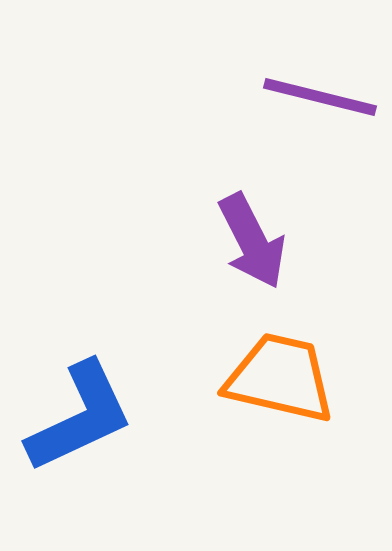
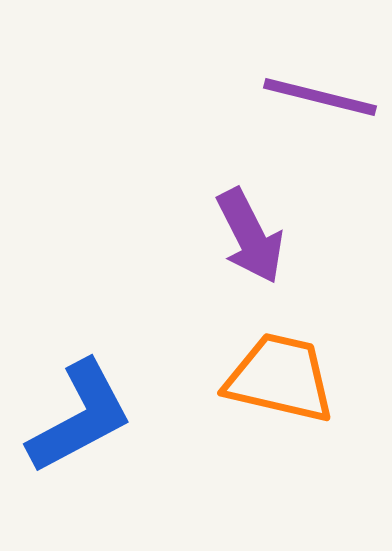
purple arrow: moved 2 px left, 5 px up
blue L-shape: rotated 3 degrees counterclockwise
